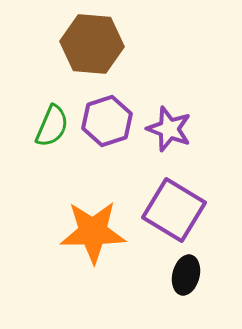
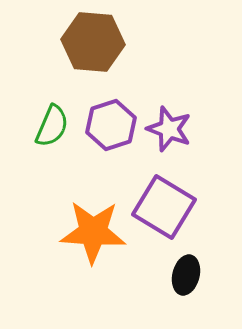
brown hexagon: moved 1 px right, 2 px up
purple hexagon: moved 4 px right, 4 px down
purple square: moved 10 px left, 3 px up
orange star: rotated 4 degrees clockwise
